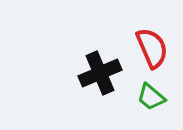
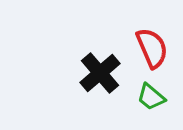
black cross: rotated 18 degrees counterclockwise
